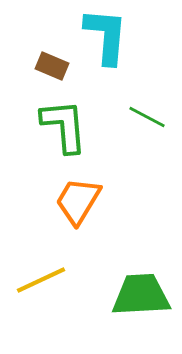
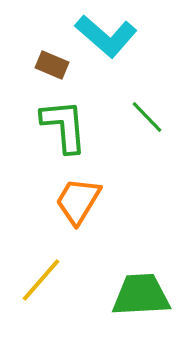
cyan L-shape: rotated 126 degrees clockwise
brown rectangle: moved 1 px up
green line: rotated 18 degrees clockwise
yellow line: rotated 24 degrees counterclockwise
